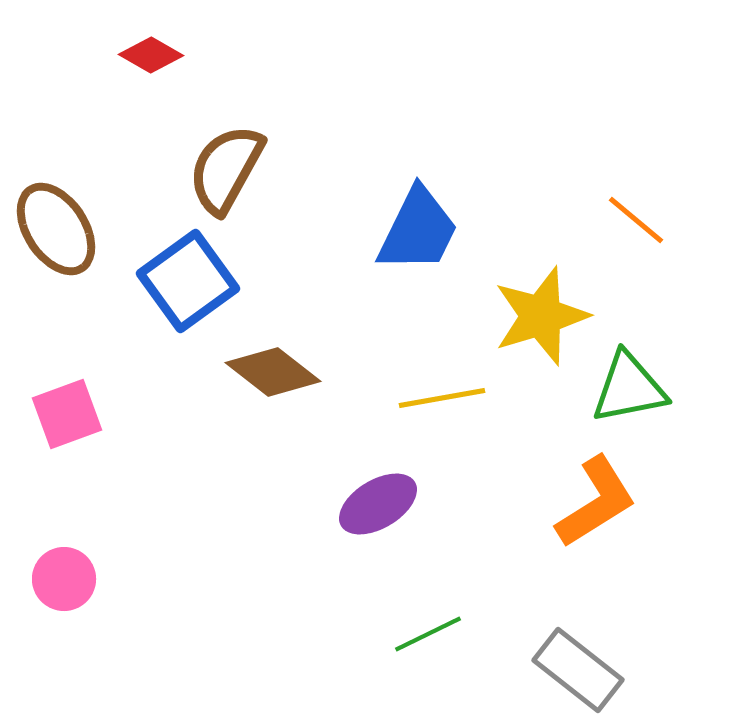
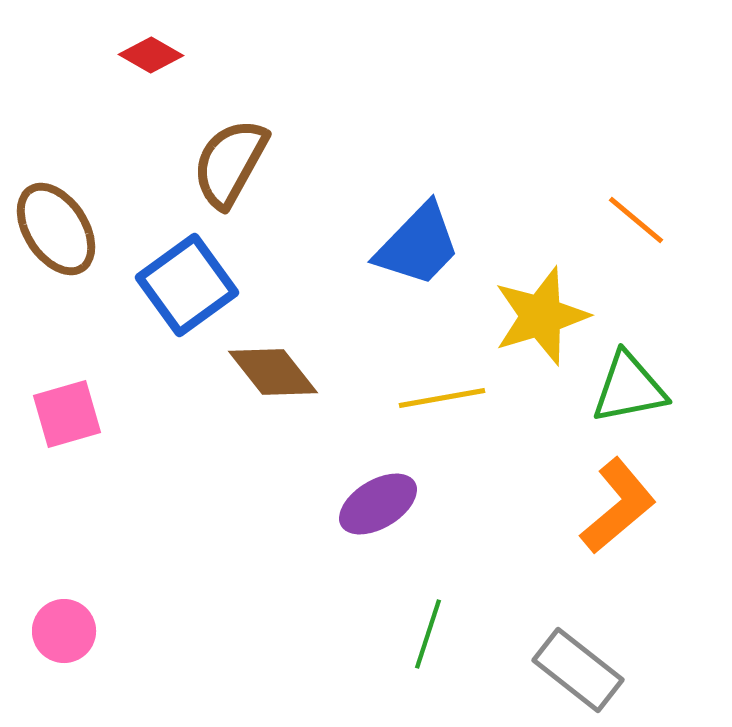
brown semicircle: moved 4 px right, 6 px up
blue trapezoid: moved 15 px down; rotated 18 degrees clockwise
blue square: moved 1 px left, 4 px down
brown diamond: rotated 14 degrees clockwise
pink square: rotated 4 degrees clockwise
orange L-shape: moved 22 px right, 4 px down; rotated 8 degrees counterclockwise
pink circle: moved 52 px down
green line: rotated 46 degrees counterclockwise
